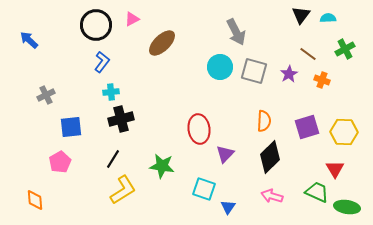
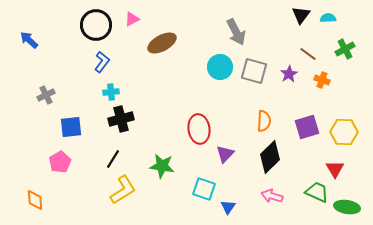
brown ellipse: rotated 16 degrees clockwise
